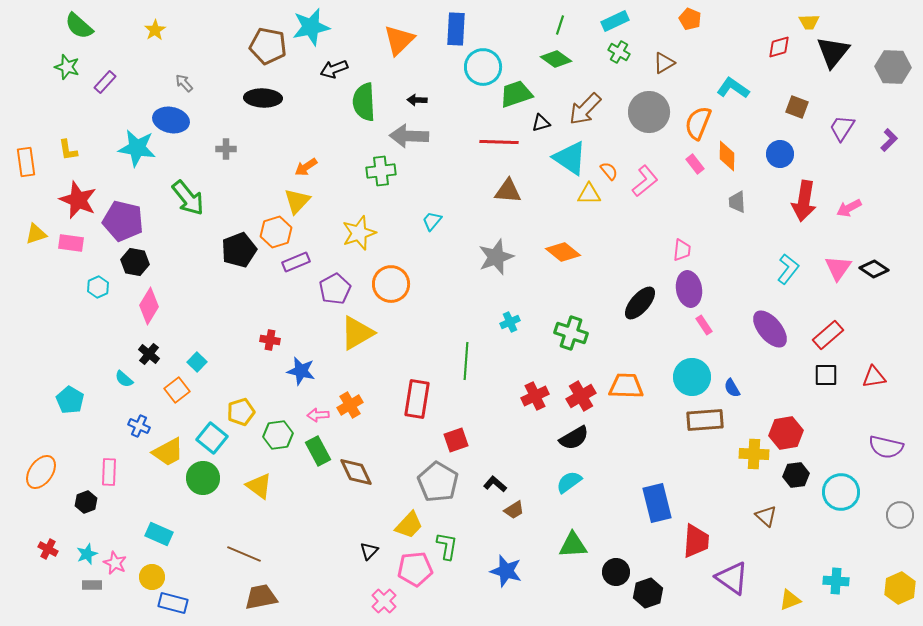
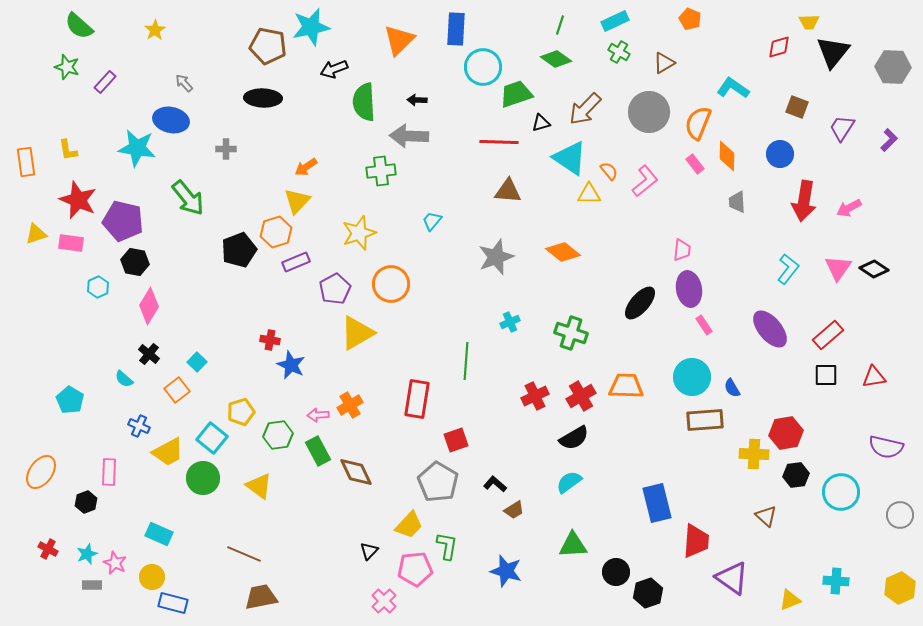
blue star at (301, 371): moved 10 px left, 6 px up; rotated 12 degrees clockwise
